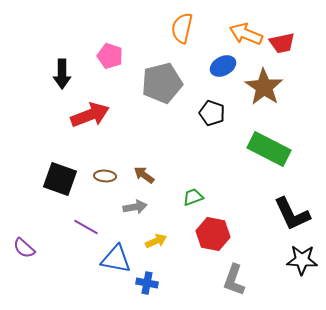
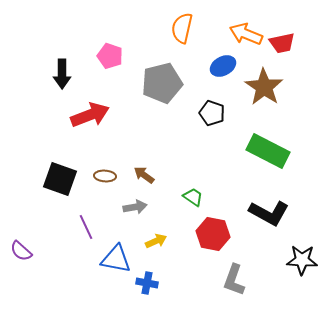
green rectangle: moved 1 px left, 2 px down
green trapezoid: rotated 55 degrees clockwise
black L-shape: moved 23 px left, 1 px up; rotated 36 degrees counterclockwise
purple line: rotated 35 degrees clockwise
purple semicircle: moved 3 px left, 3 px down
